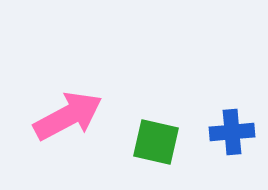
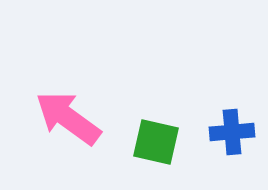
pink arrow: moved 2 px down; rotated 116 degrees counterclockwise
